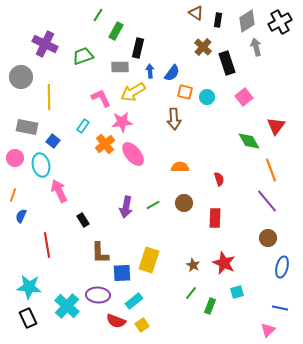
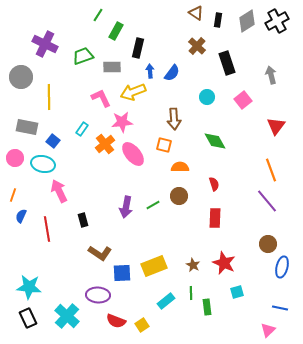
black cross at (280, 22): moved 3 px left, 1 px up
brown cross at (203, 47): moved 6 px left, 1 px up
gray arrow at (256, 47): moved 15 px right, 28 px down
gray rectangle at (120, 67): moved 8 px left
yellow arrow at (133, 92): rotated 10 degrees clockwise
orange square at (185, 92): moved 21 px left, 53 px down
pink square at (244, 97): moved 1 px left, 3 px down
cyan rectangle at (83, 126): moved 1 px left, 3 px down
green diamond at (249, 141): moved 34 px left
cyan ellipse at (41, 165): moved 2 px right, 1 px up; rotated 65 degrees counterclockwise
red semicircle at (219, 179): moved 5 px left, 5 px down
brown circle at (184, 203): moved 5 px left, 7 px up
black rectangle at (83, 220): rotated 16 degrees clockwise
brown circle at (268, 238): moved 6 px down
red line at (47, 245): moved 16 px up
brown L-shape at (100, 253): rotated 55 degrees counterclockwise
yellow rectangle at (149, 260): moved 5 px right, 6 px down; rotated 50 degrees clockwise
green line at (191, 293): rotated 40 degrees counterclockwise
cyan rectangle at (134, 301): moved 32 px right
cyan cross at (67, 306): moved 10 px down
green rectangle at (210, 306): moved 3 px left, 1 px down; rotated 28 degrees counterclockwise
